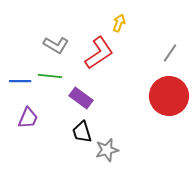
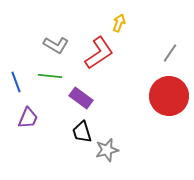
blue line: moved 4 px left, 1 px down; rotated 70 degrees clockwise
